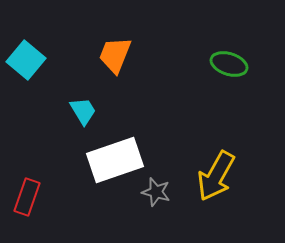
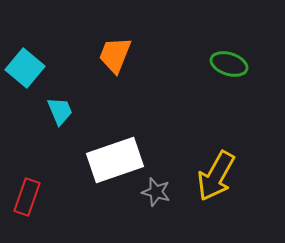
cyan square: moved 1 px left, 8 px down
cyan trapezoid: moved 23 px left; rotated 8 degrees clockwise
